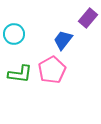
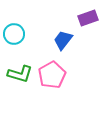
purple rectangle: rotated 30 degrees clockwise
pink pentagon: moved 5 px down
green L-shape: rotated 10 degrees clockwise
